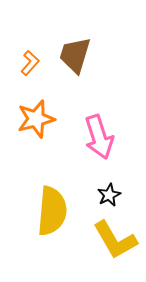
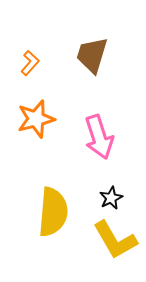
brown trapezoid: moved 17 px right
black star: moved 2 px right, 3 px down
yellow semicircle: moved 1 px right, 1 px down
